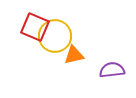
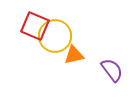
red square: moved 1 px up
purple semicircle: rotated 60 degrees clockwise
